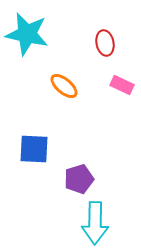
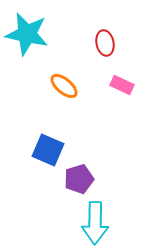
blue square: moved 14 px right, 1 px down; rotated 20 degrees clockwise
